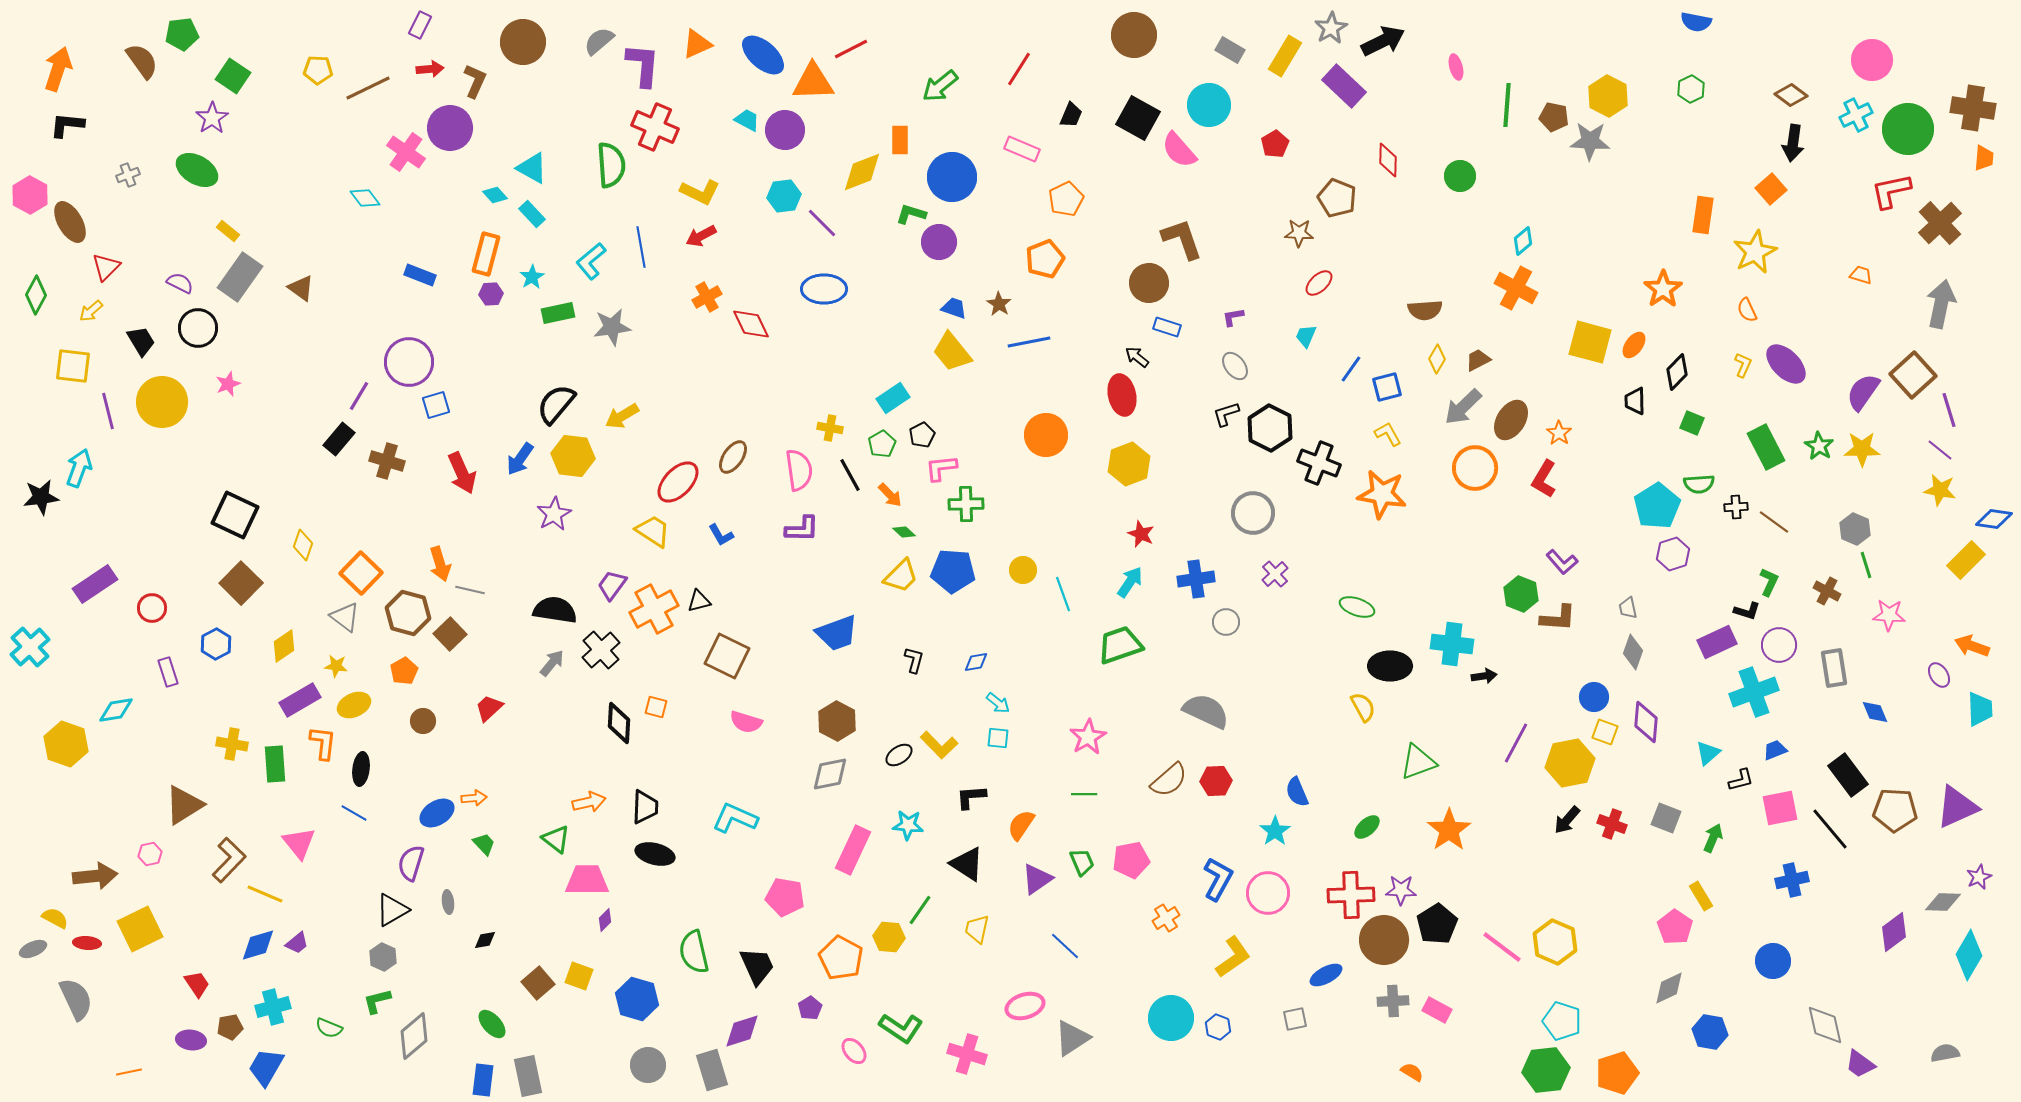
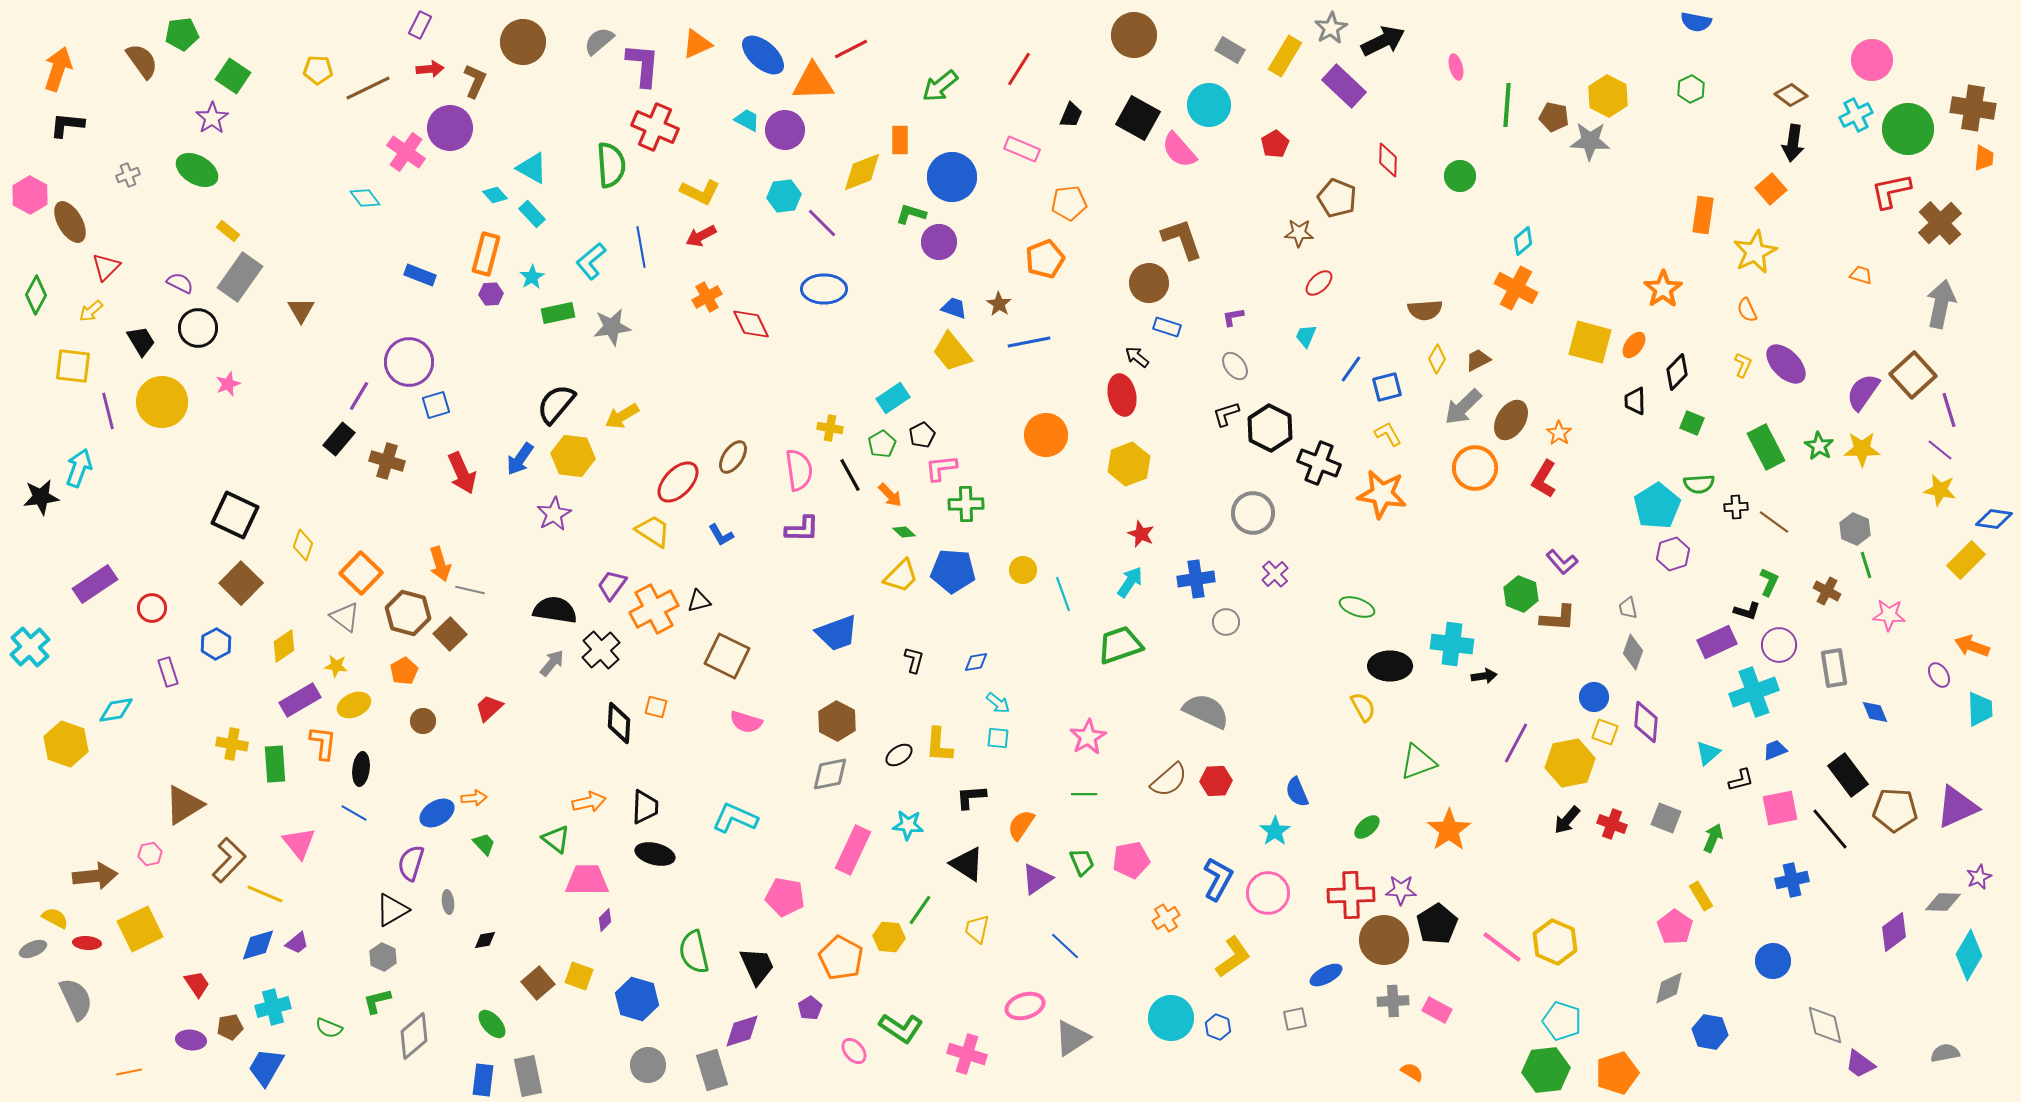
orange pentagon at (1066, 199): moved 3 px right, 4 px down; rotated 20 degrees clockwise
brown triangle at (301, 288): moved 22 px down; rotated 24 degrees clockwise
yellow L-shape at (939, 745): rotated 48 degrees clockwise
